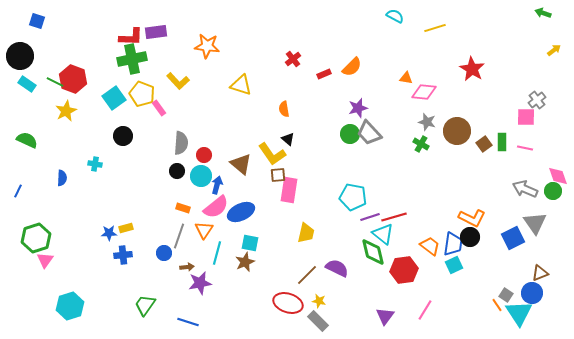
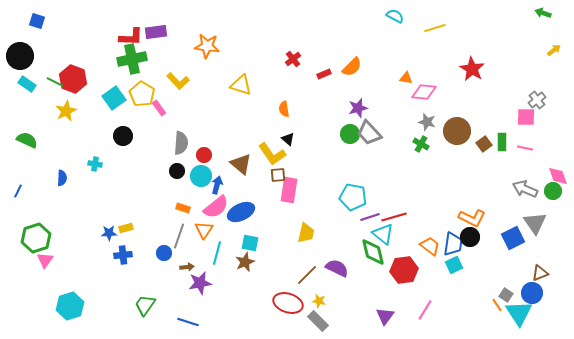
yellow pentagon at (142, 94): rotated 10 degrees clockwise
